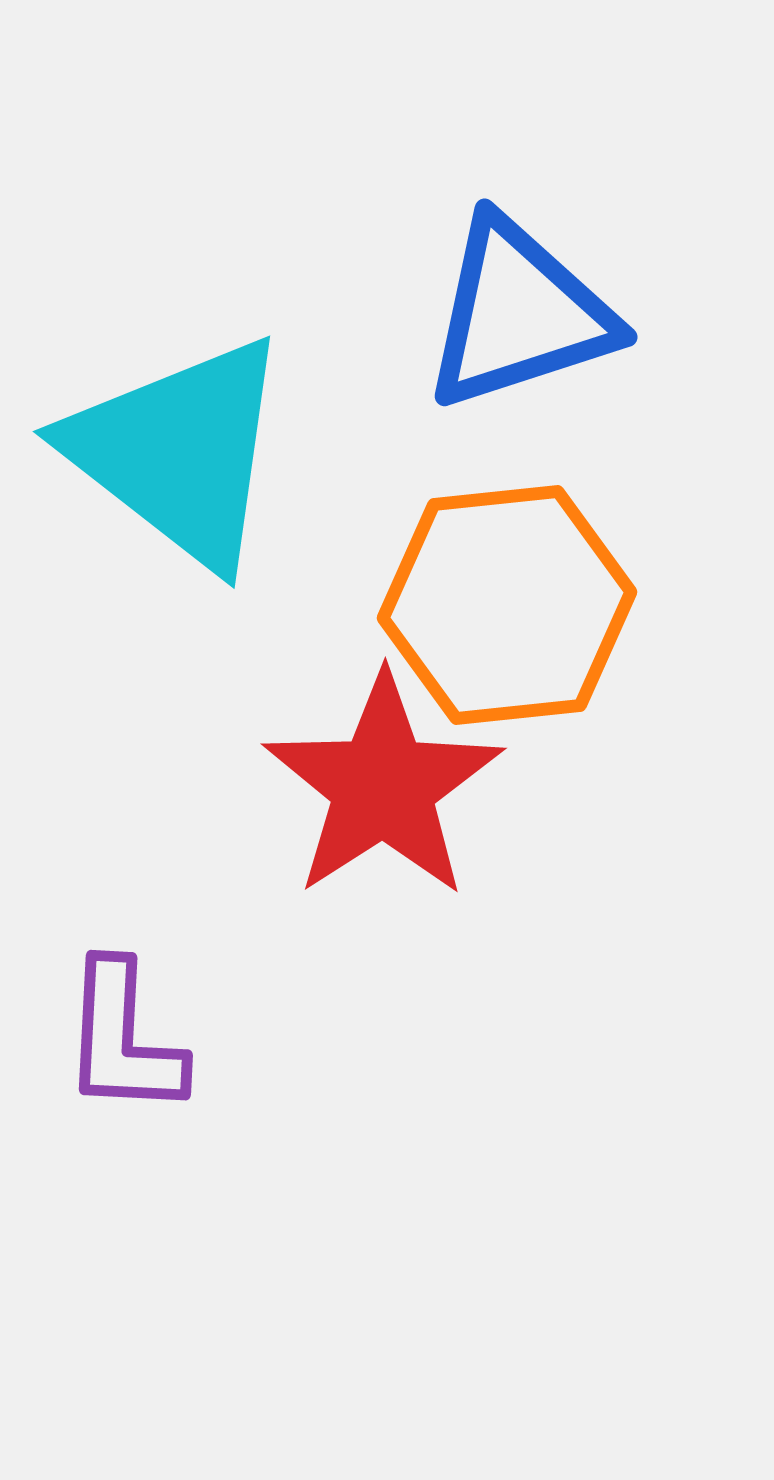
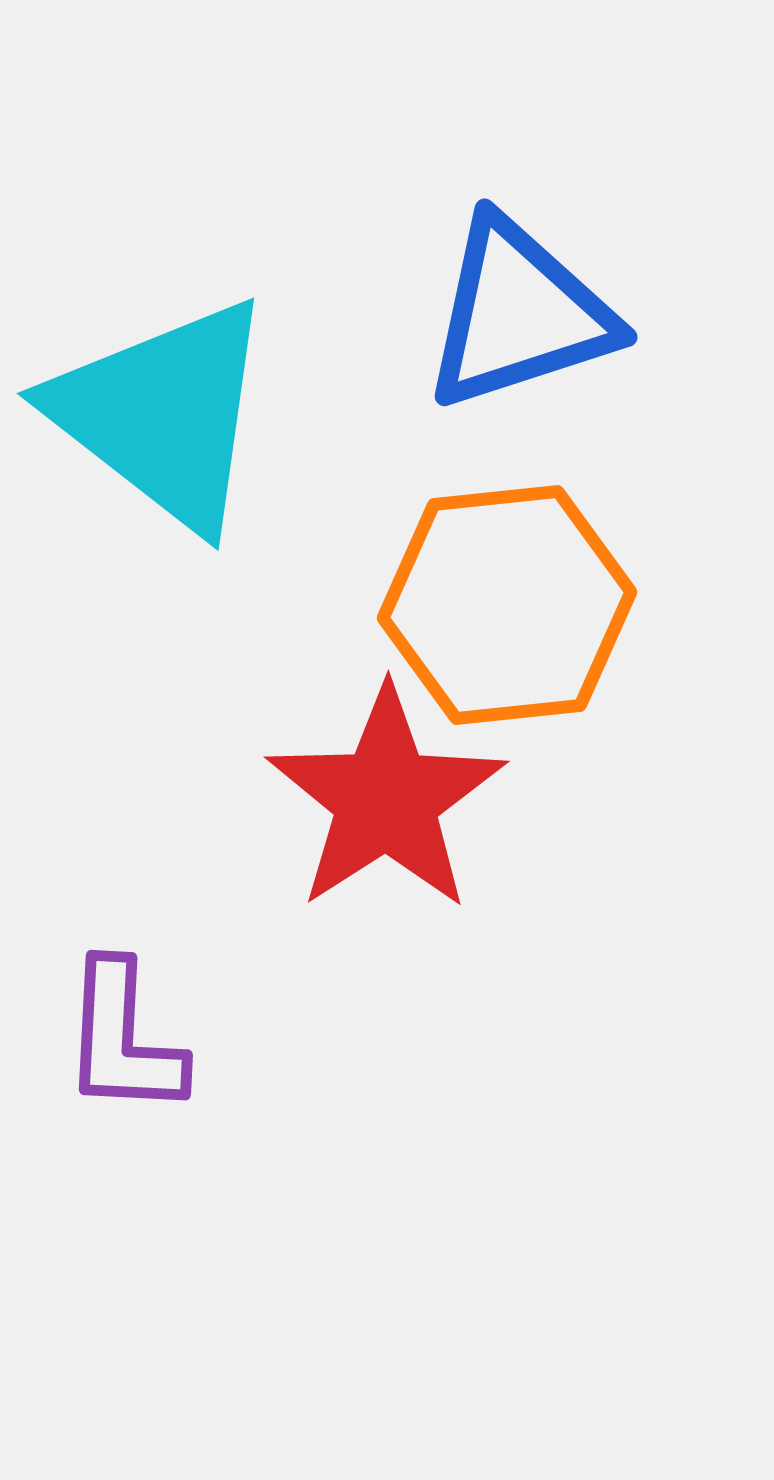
cyan triangle: moved 16 px left, 38 px up
red star: moved 3 px right, 13 px down
